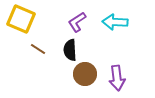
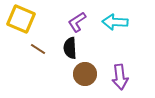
black semicircle: moved 2 px up
purple arrow: moved 3 px right, 1 px up
